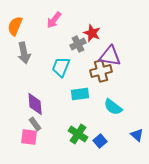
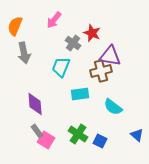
gray cross: moved 5 px left, 1 px up; rotated 28 degrees counterclockwise
gray rectangle: moved 2 px right, 7 px down
pink square: moved 17 px right, 3 px down; rotated 24 degrees clockwise
blue square: rotated 24 degrees counterclockwise
